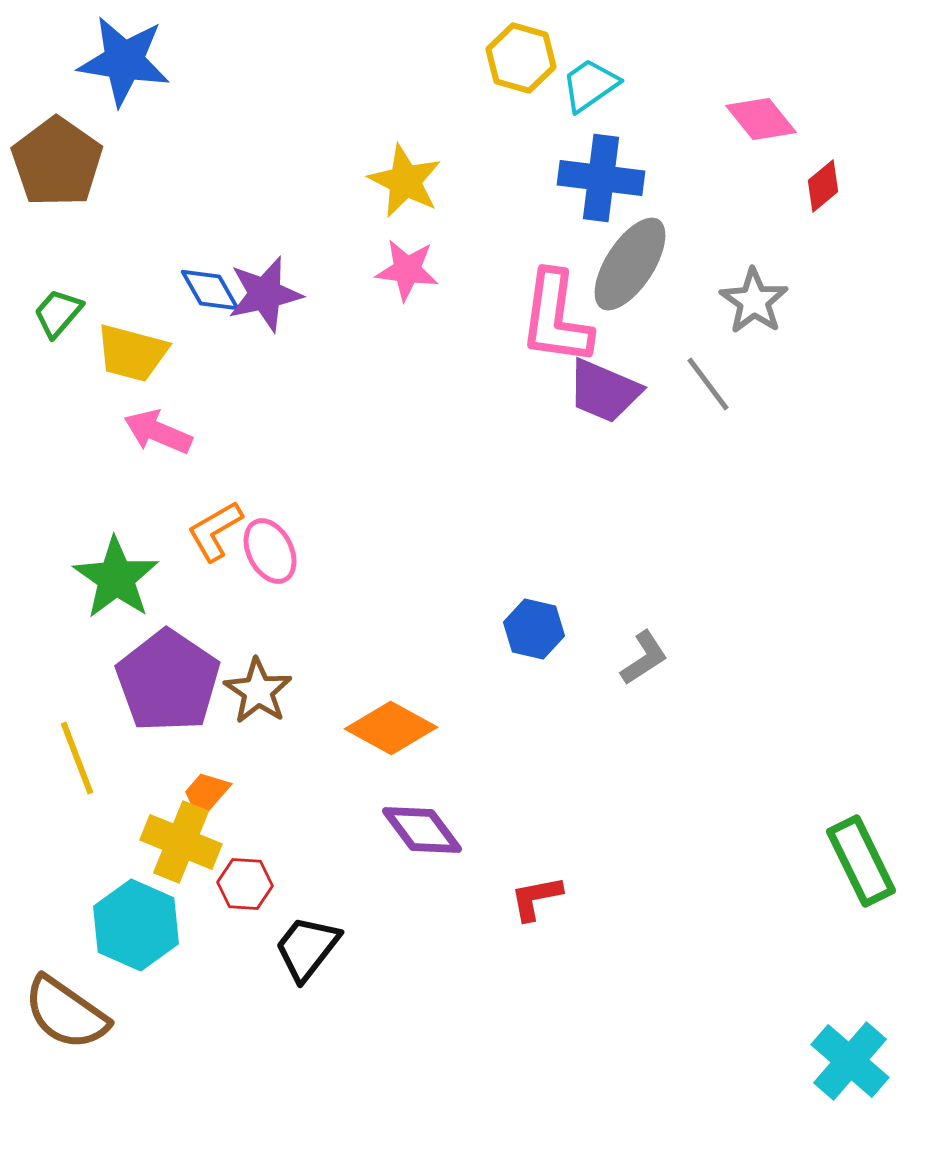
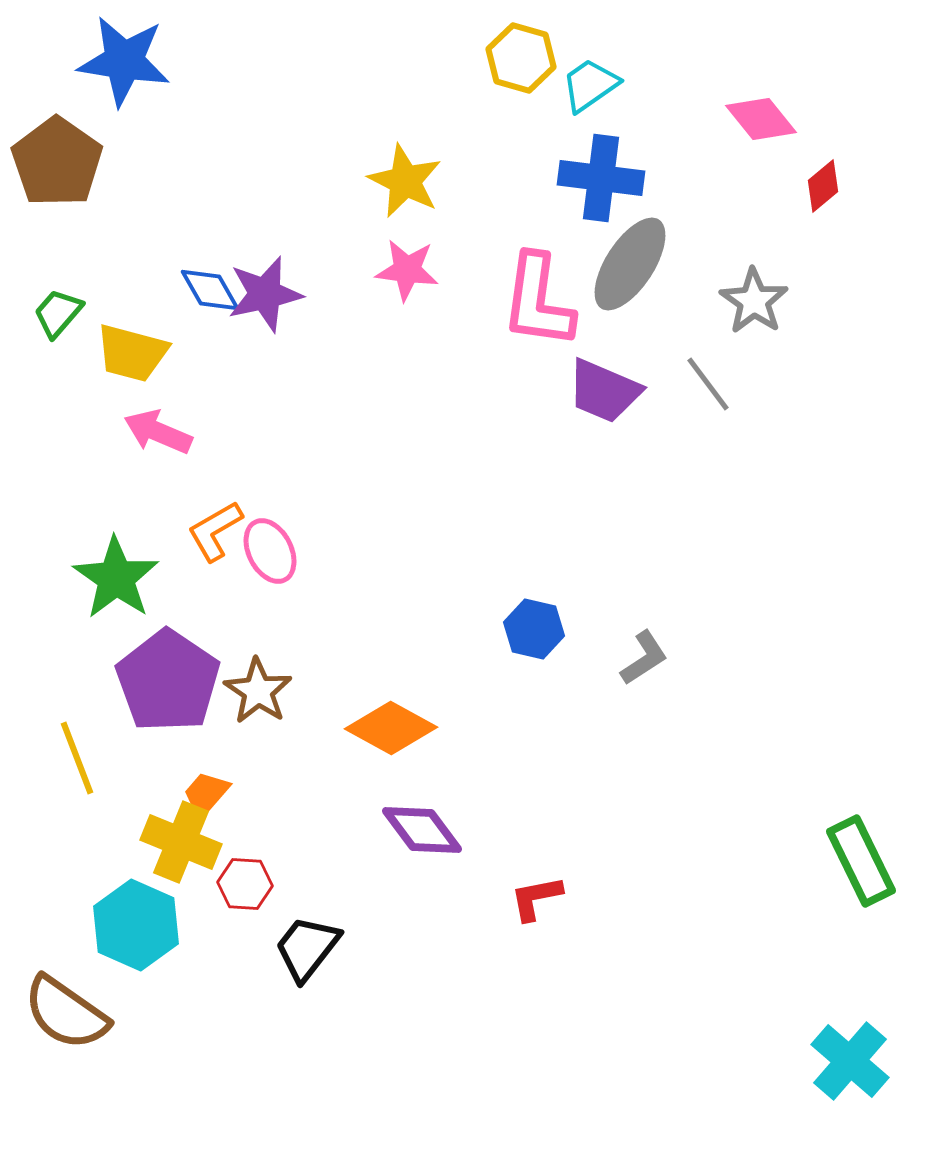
pink L-shape: moved 18 px left, 17 px up
